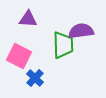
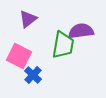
purple triangle: rotated 42 degrees counterclockwise
green trapezoid: rotated 12 degrees clockwise
blue cross: moved 2 px left, 3 px up
